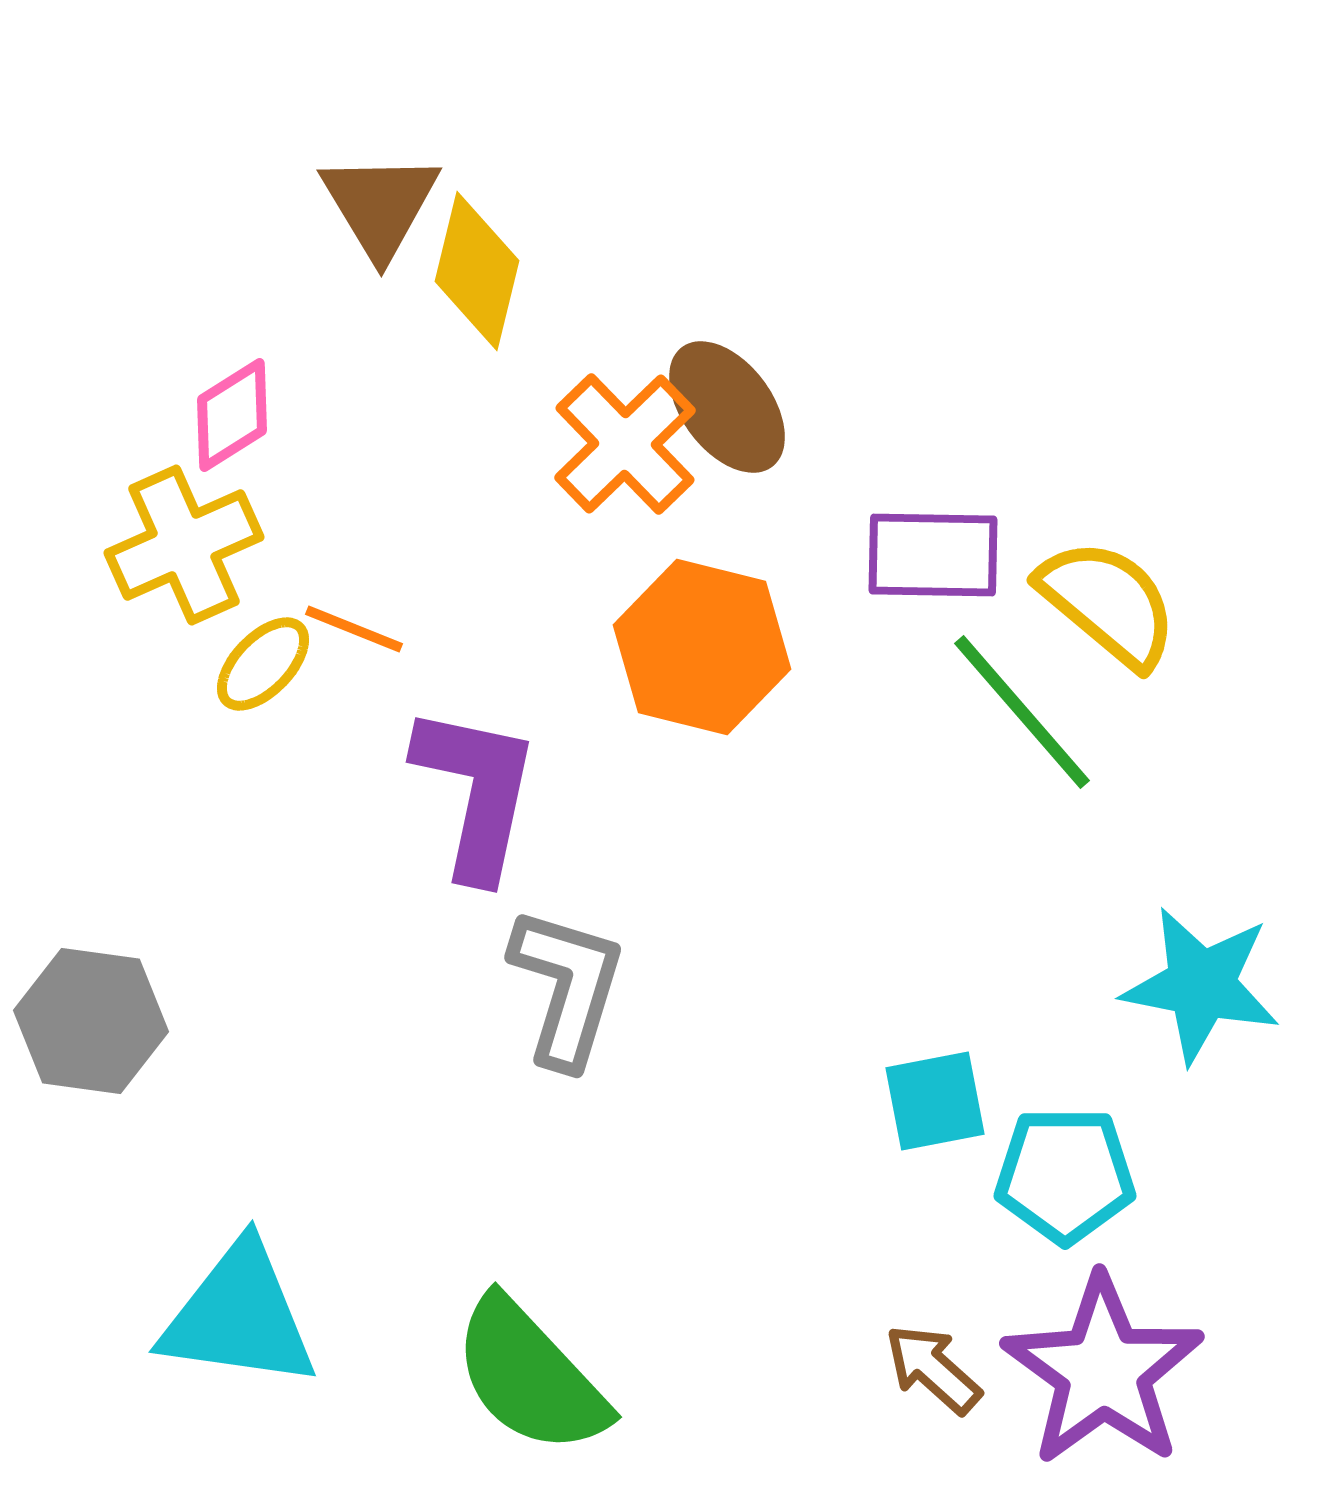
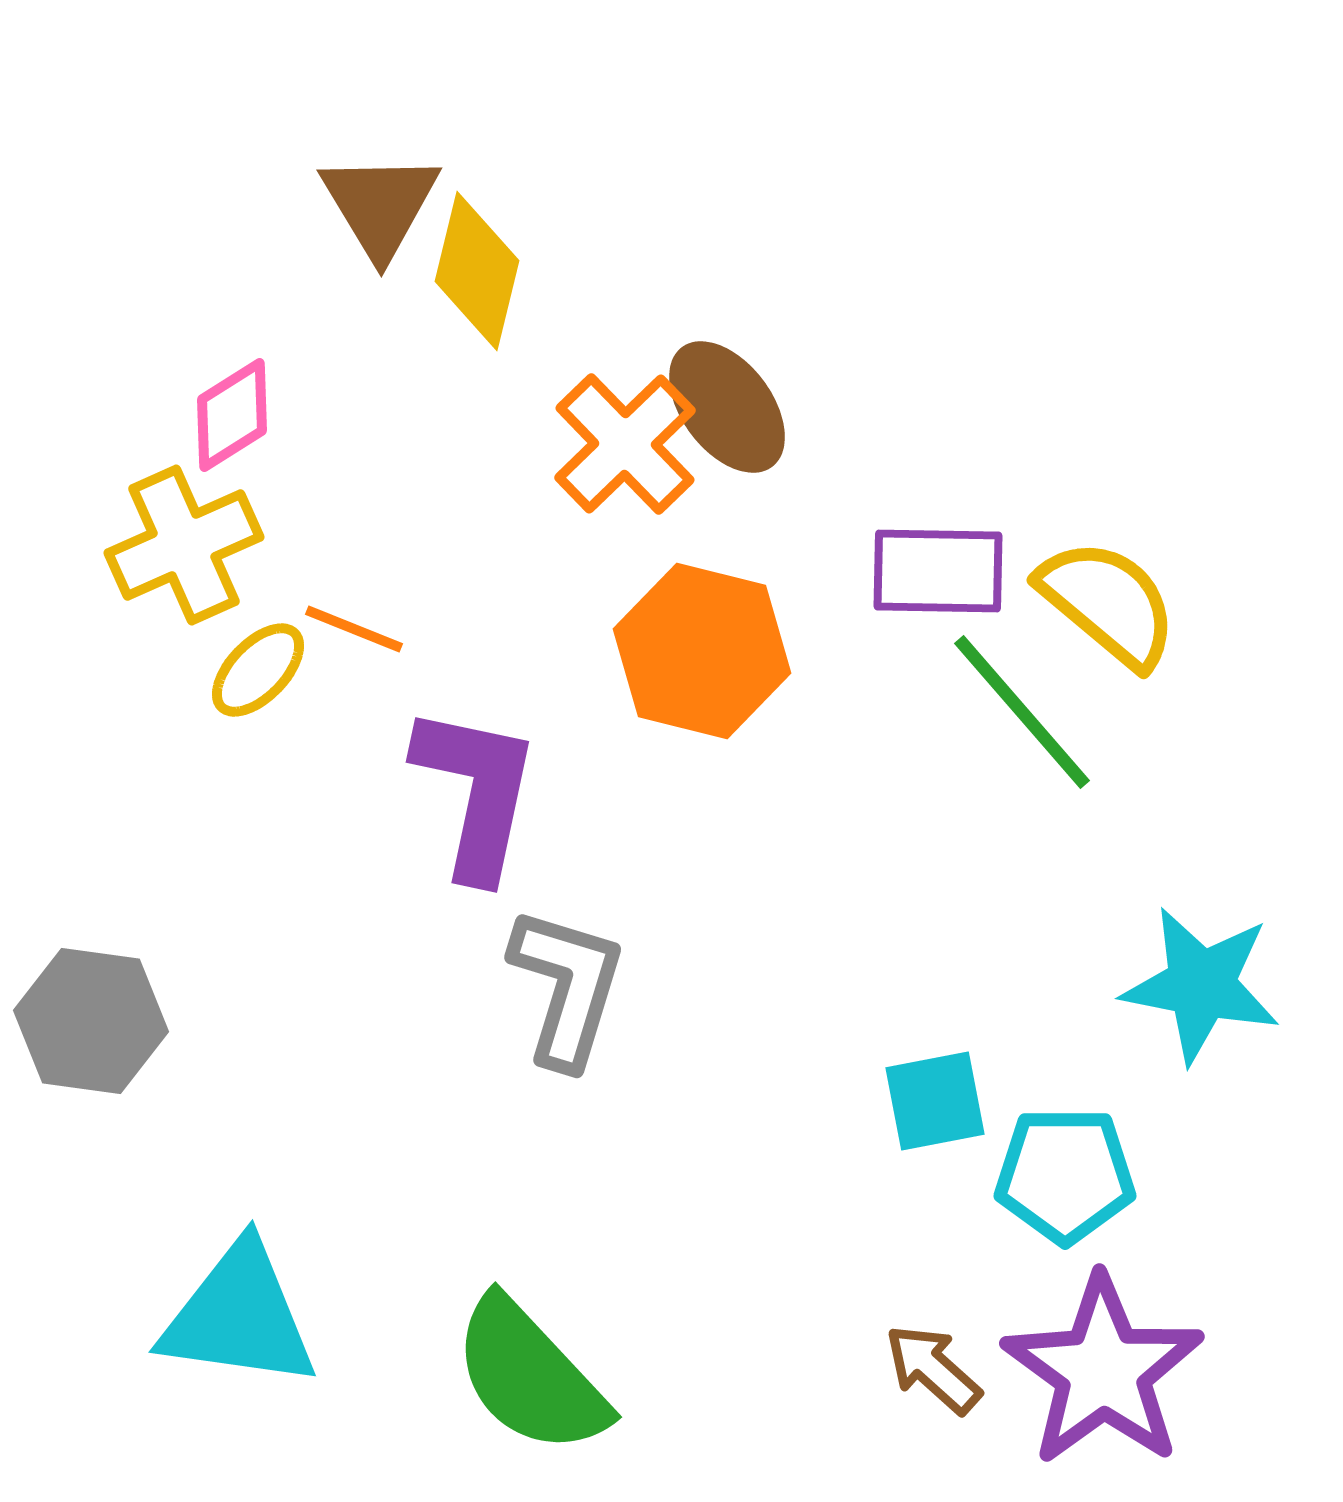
purple rectangle: moved 5 px right, 16 px down
orange hexagon: moved 4 px down
yellow ellipse: moved 5 px left, 6 px down
